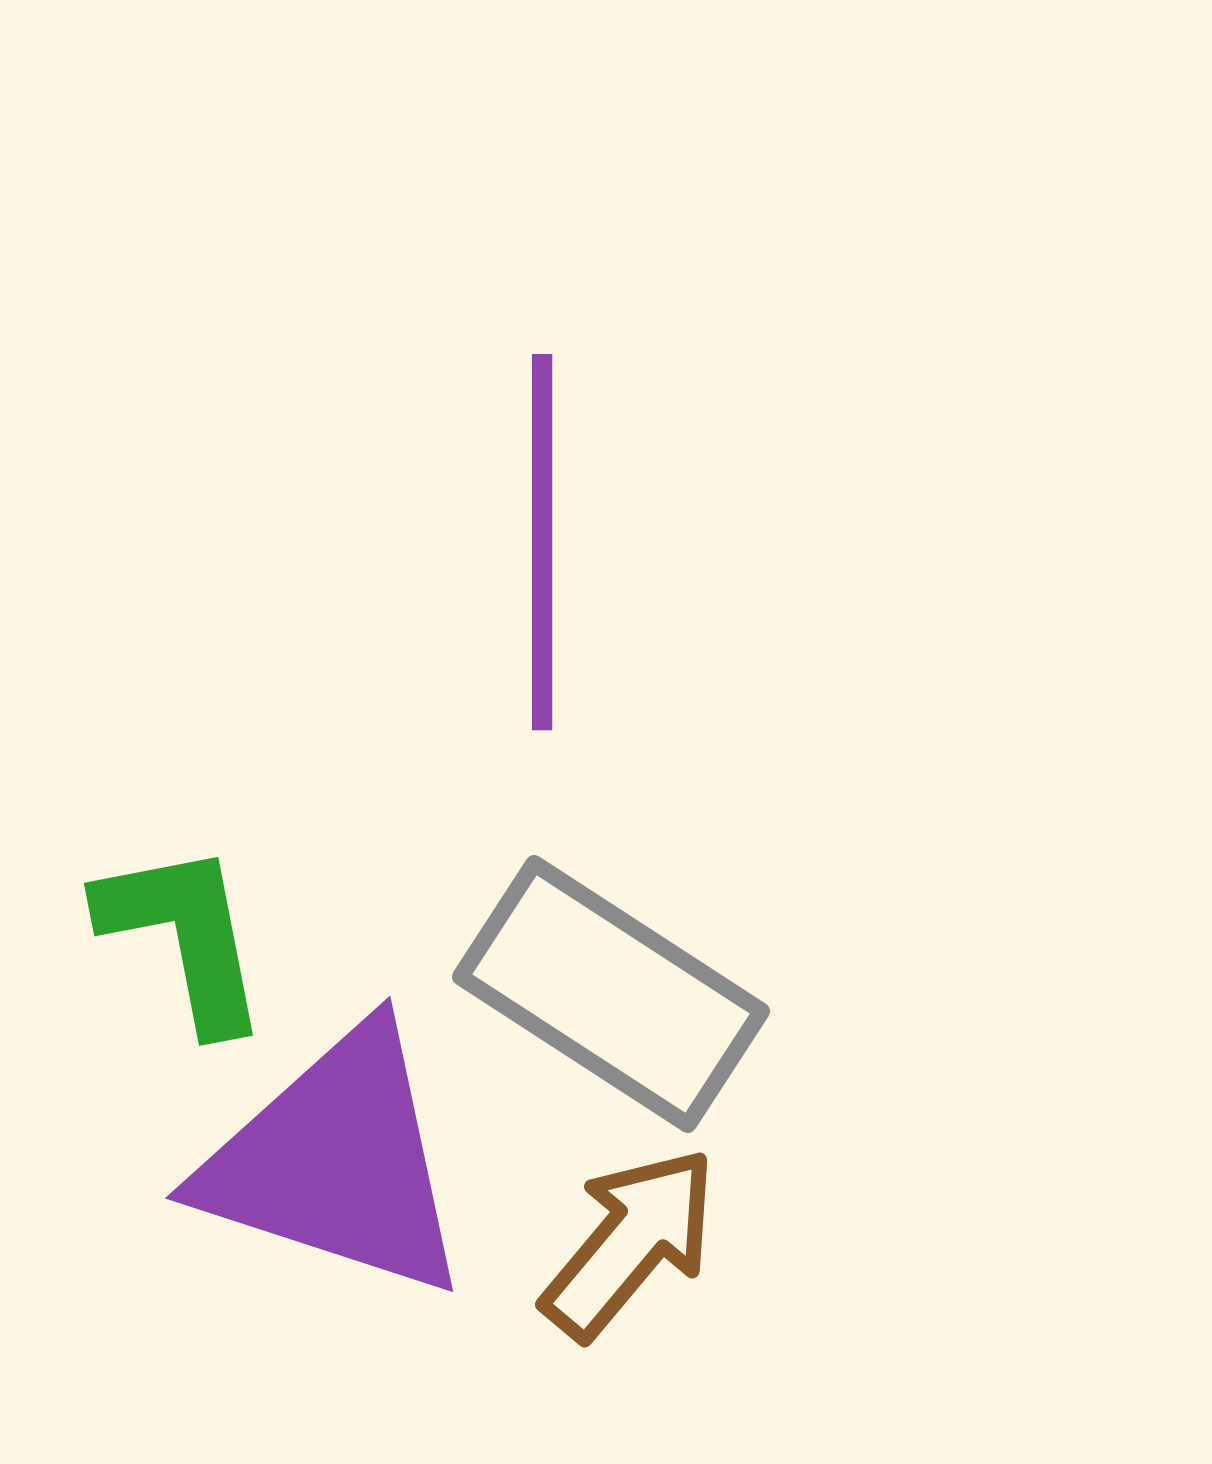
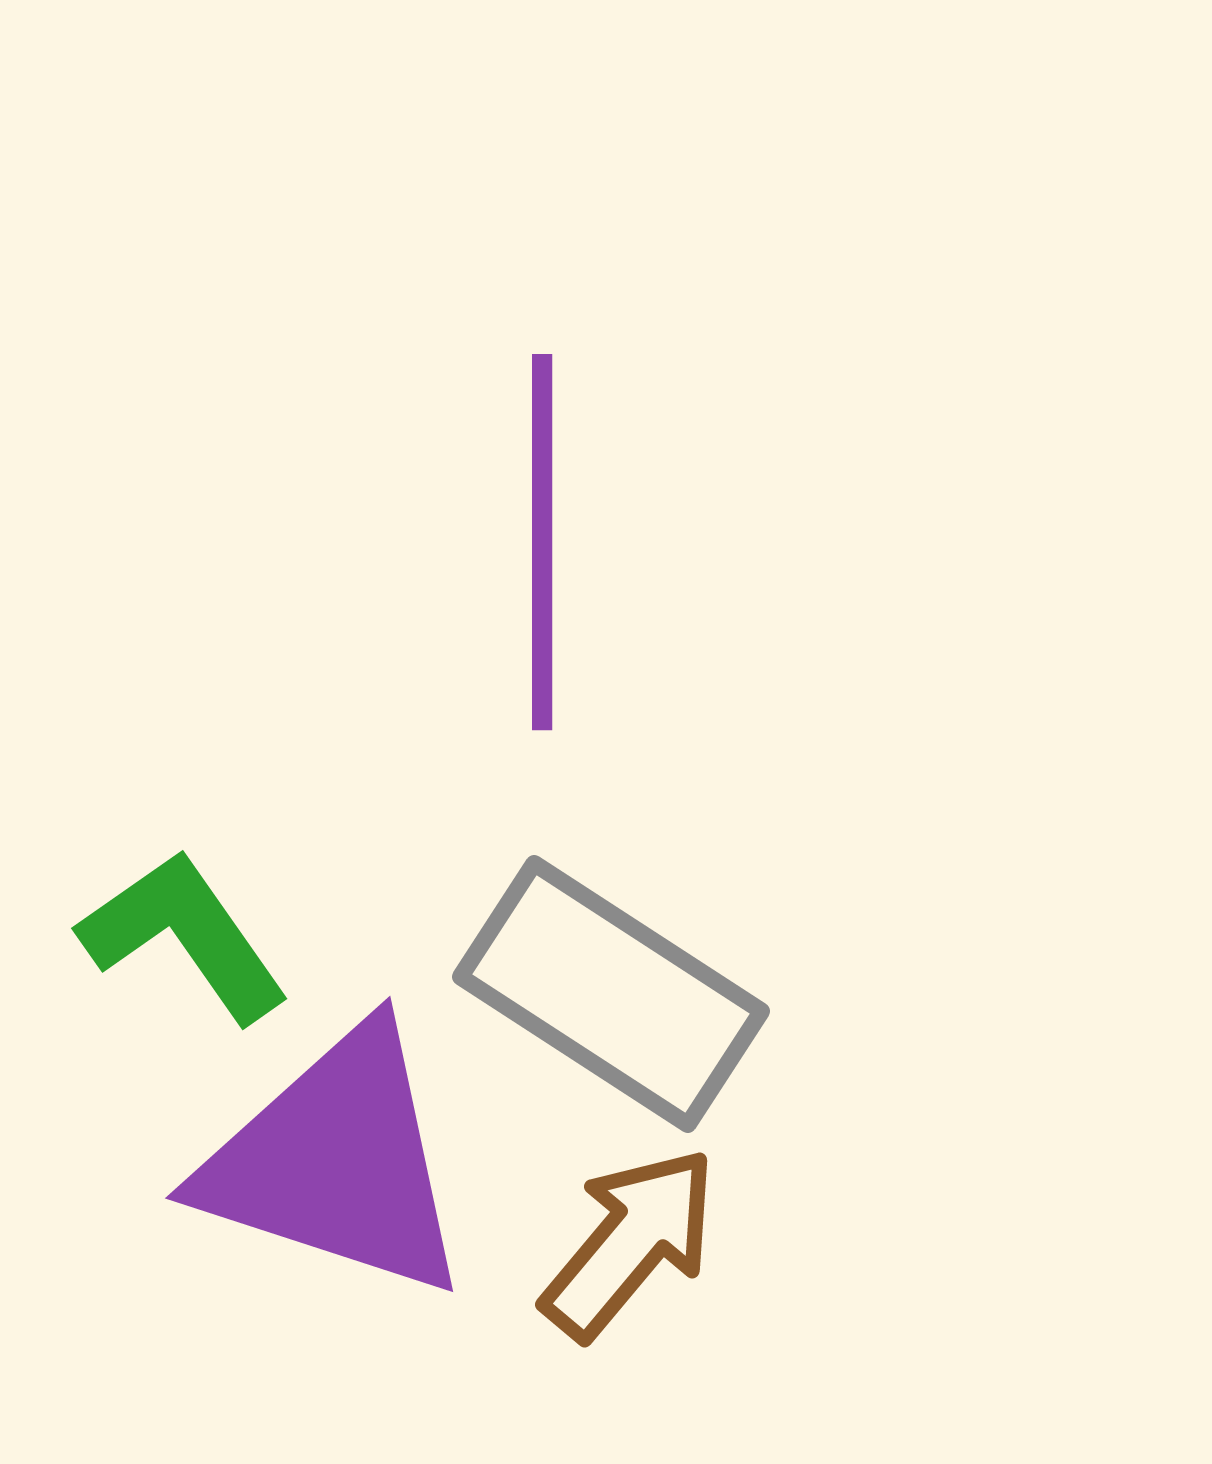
green L-shape: rotated 24 degrees counterclockwise
